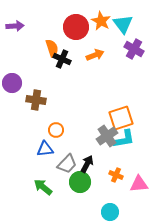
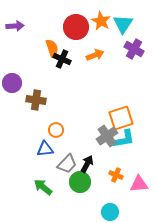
cyan triangle: rotated 10 degrees clockwise
